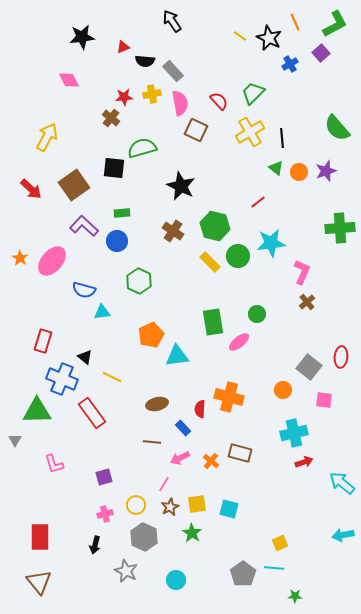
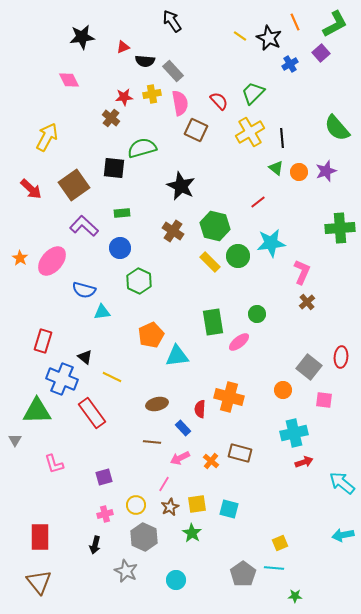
blue circle at (117, 241): moved 3 px right, 7 px down
